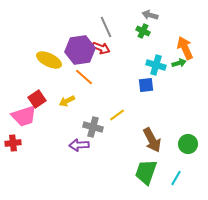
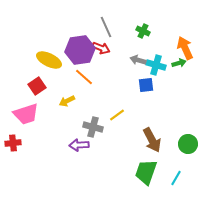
gray arrow: moved 12 px left, 45 px down
red square: moved 13 px up
pink trapezoid: moved 2 px right, 2 px up
